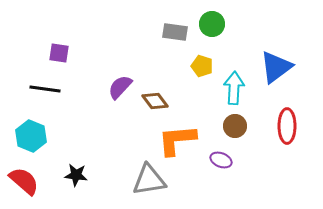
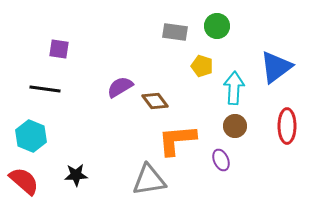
green circle: moved 5 px right, 2 px down
purple square: moved 4 px up
purple semicircle: rotated 16 degrees clockwise
purple ellipse: rotated 45 degrees clockwise
black star: rotated 10 degrees counterclockwise
